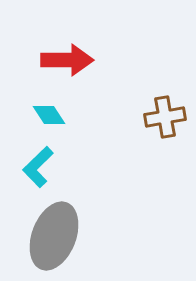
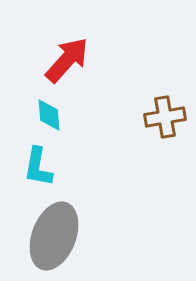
red arrow: rotated 48 degrees counterclockwise
cyan diamond: rotated 28 degrees clockwise
cyan L-shape: rotated 36 degrees counterclockwise
